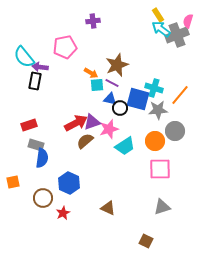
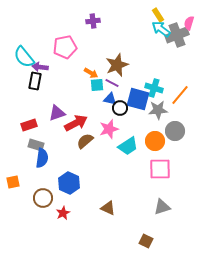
pink semicircle: moved 1 px right, 2 px down
purple triangle: moved 35 px left, 9 px up
cyan trapezoid: moved 3 px right
